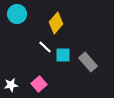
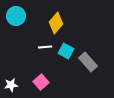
cyan circle: moved 1 px left, 2 px down
white line: rotated 48 degrees counterclockwise
cyan square: moved 3 px right, 4 px up; rotated 28 degrees clockwise
pink square: moved 2 px right, 2 px up
